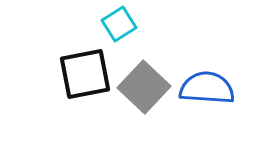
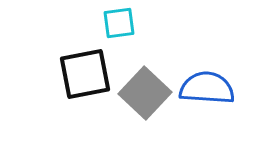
cyan square: moved 1 px up; rotated 24 degrees clockwise
gray square: moved 1 px right, 6 px down
